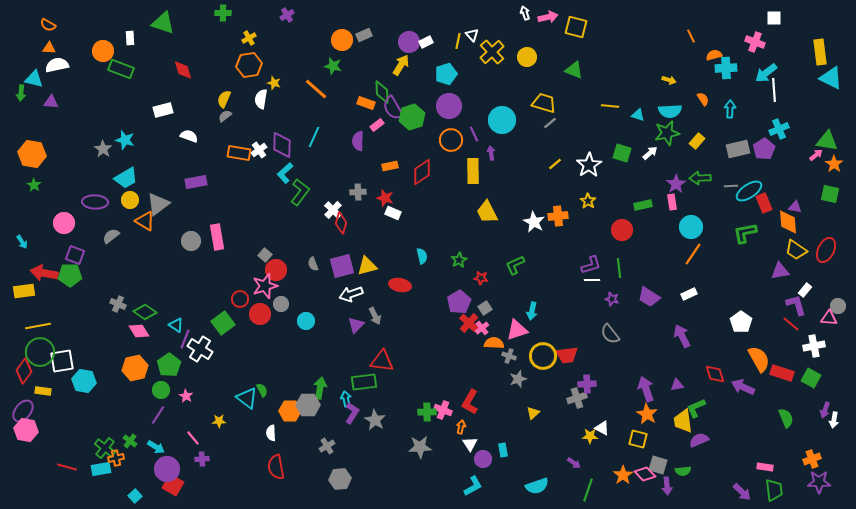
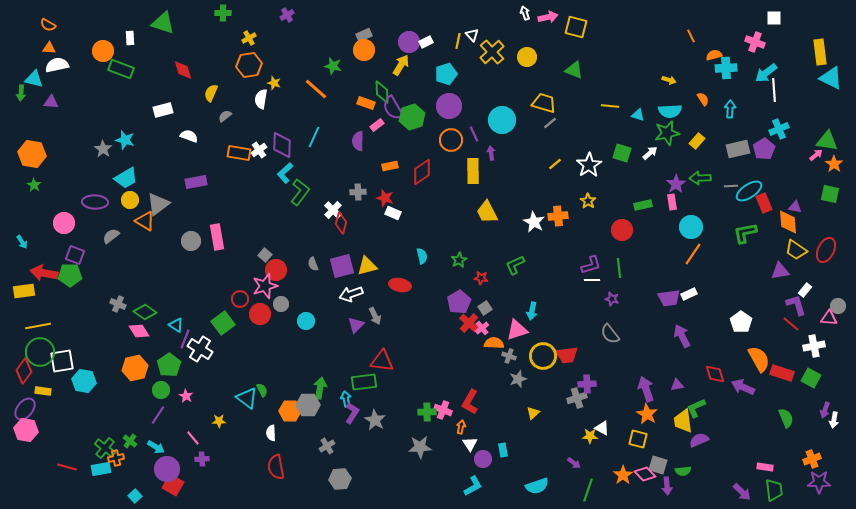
orange circle at (342, 40): moved 22 px right, 10 px down
yellow semicircle at (224, 99): moved 13 px left, 6 px up
purple trapezoid at (649, 297): moved 20 px right, 1 px down; rotated 40 degrees counterclockwise
purple ellipse at (23, 411): moved 2 px right, 2 px up
